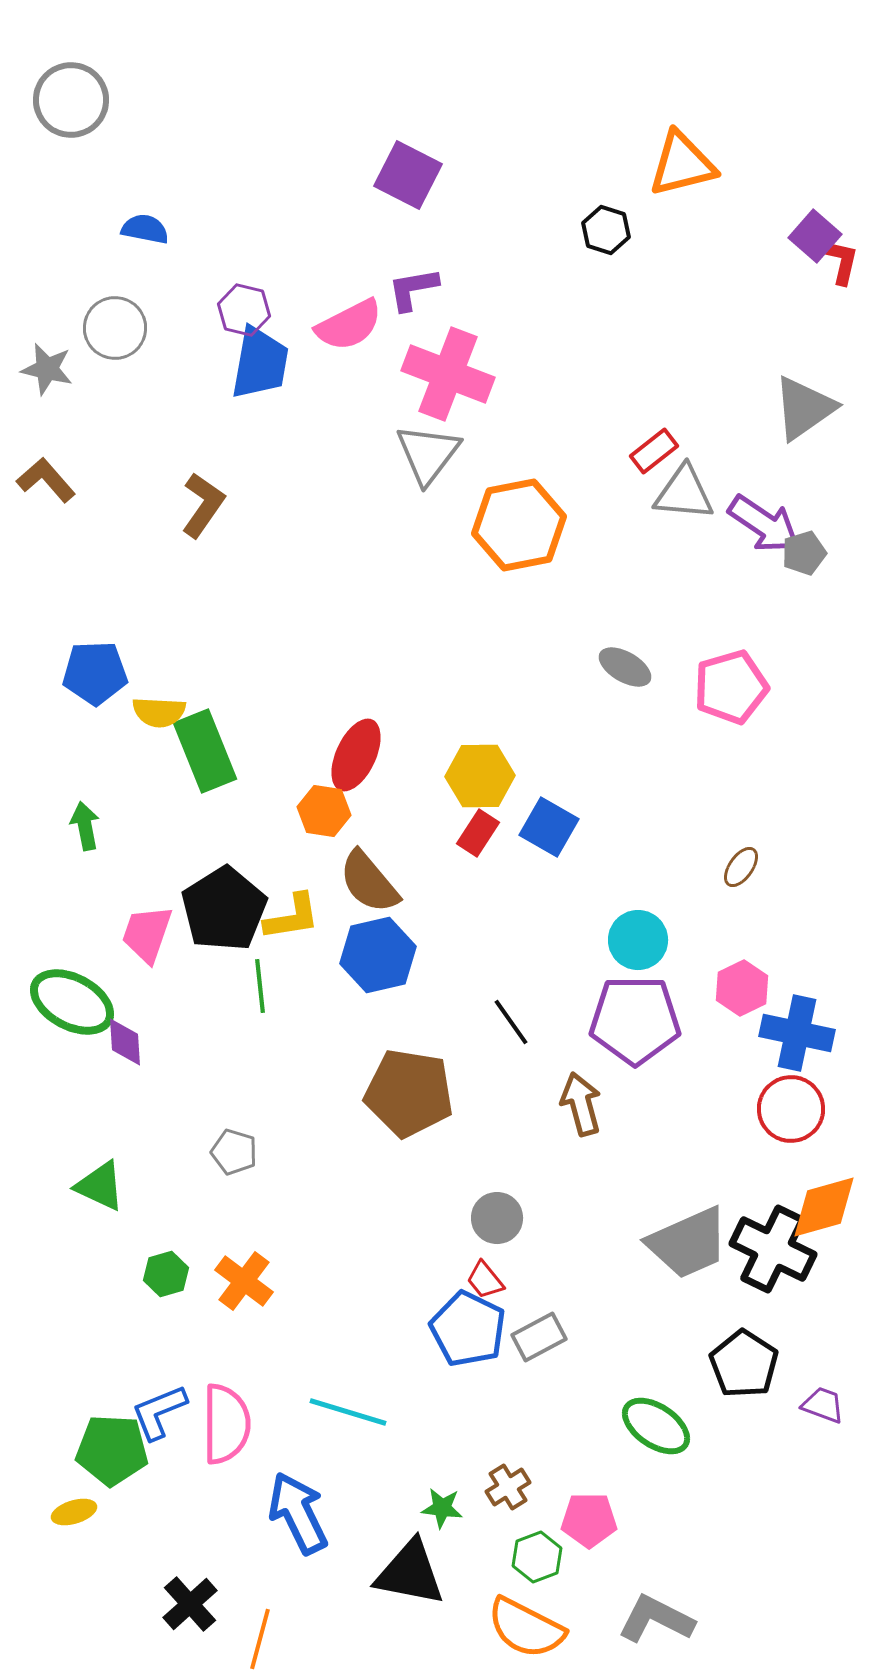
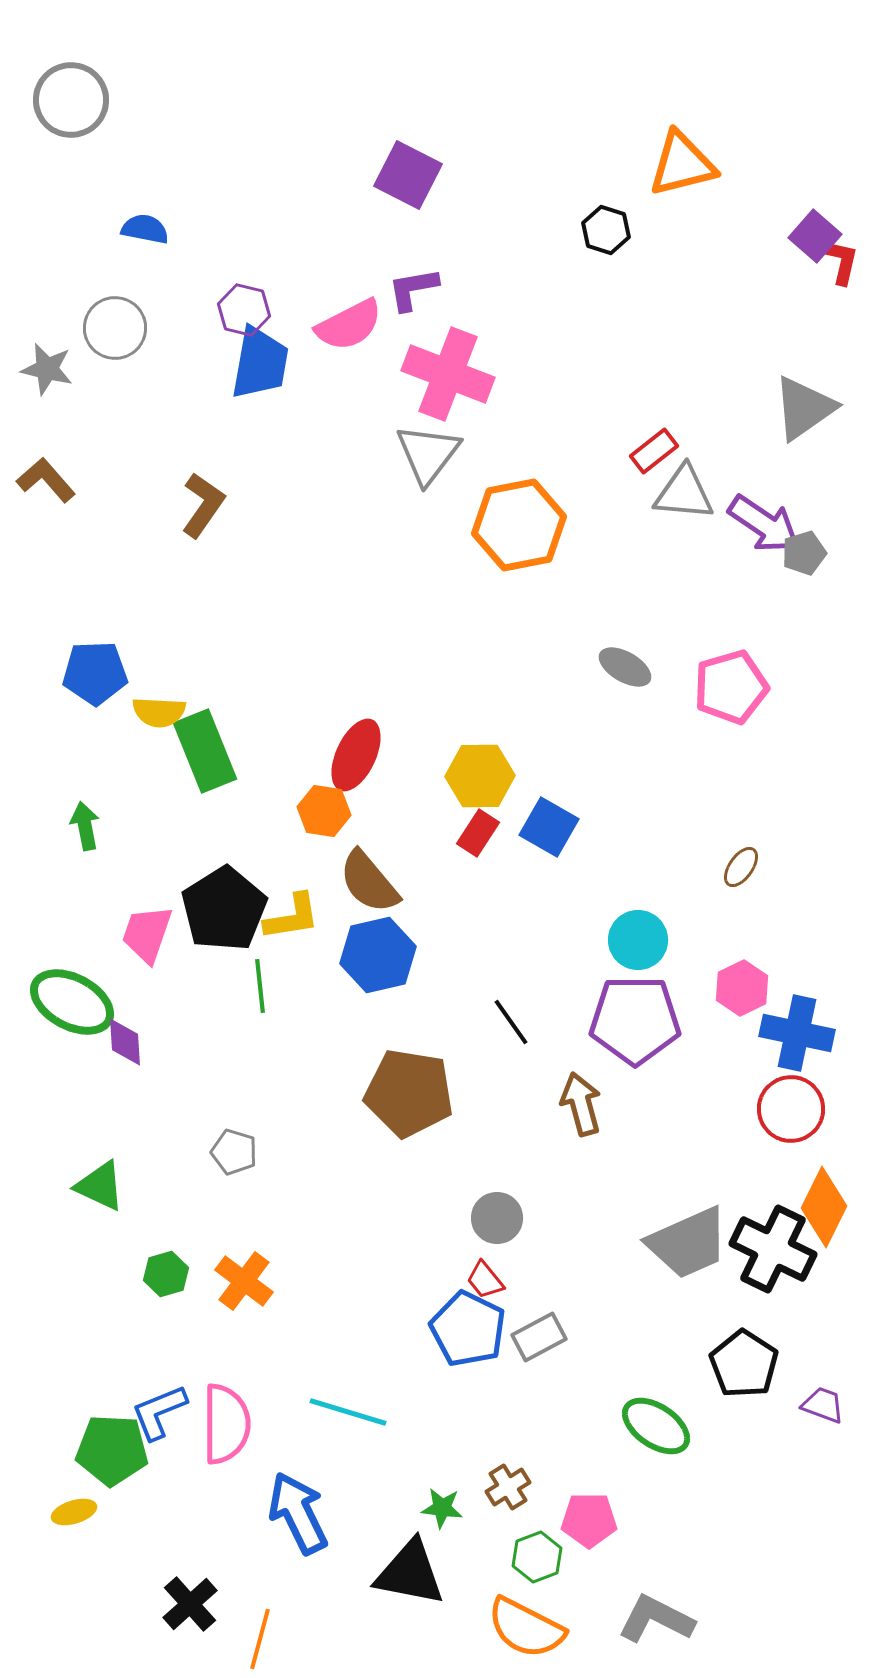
orange diamond at (824, 1207): rotated 48 degrees counterclockwise
